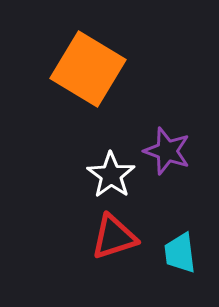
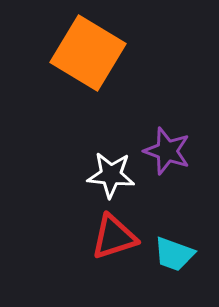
orange square: moved 16 px up
white star: rotated 30 degrees counterclockwise
cyan trapezoid: moved 6 px left, 1 px down; rotated 63 degrees counterclockwise
